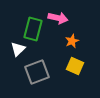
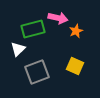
green rectangle: rotated 60 degrees clockwise
orange star: moved 4 px right, 10 px up
